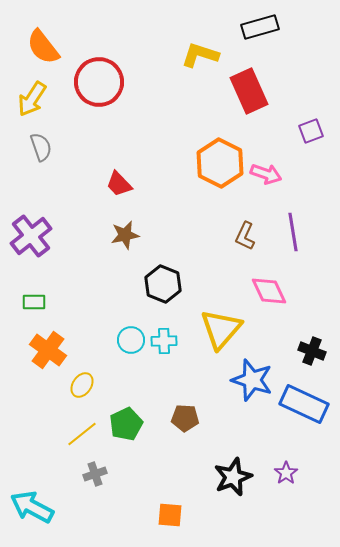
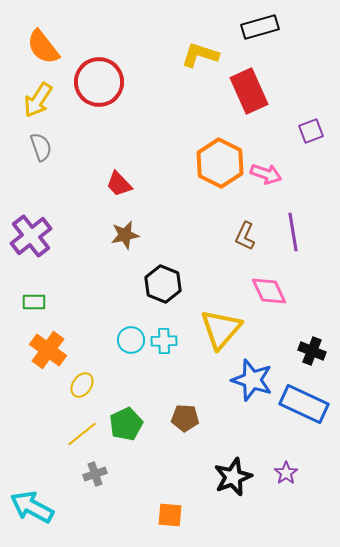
yellow arrow: moved 6 px right, 1 px down
